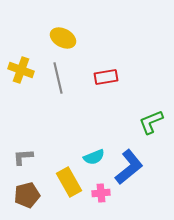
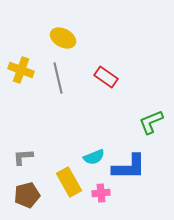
red rectangle: rotated 45 degrees clockwise
blue L-shape: rotated 39 degrees clockwise
